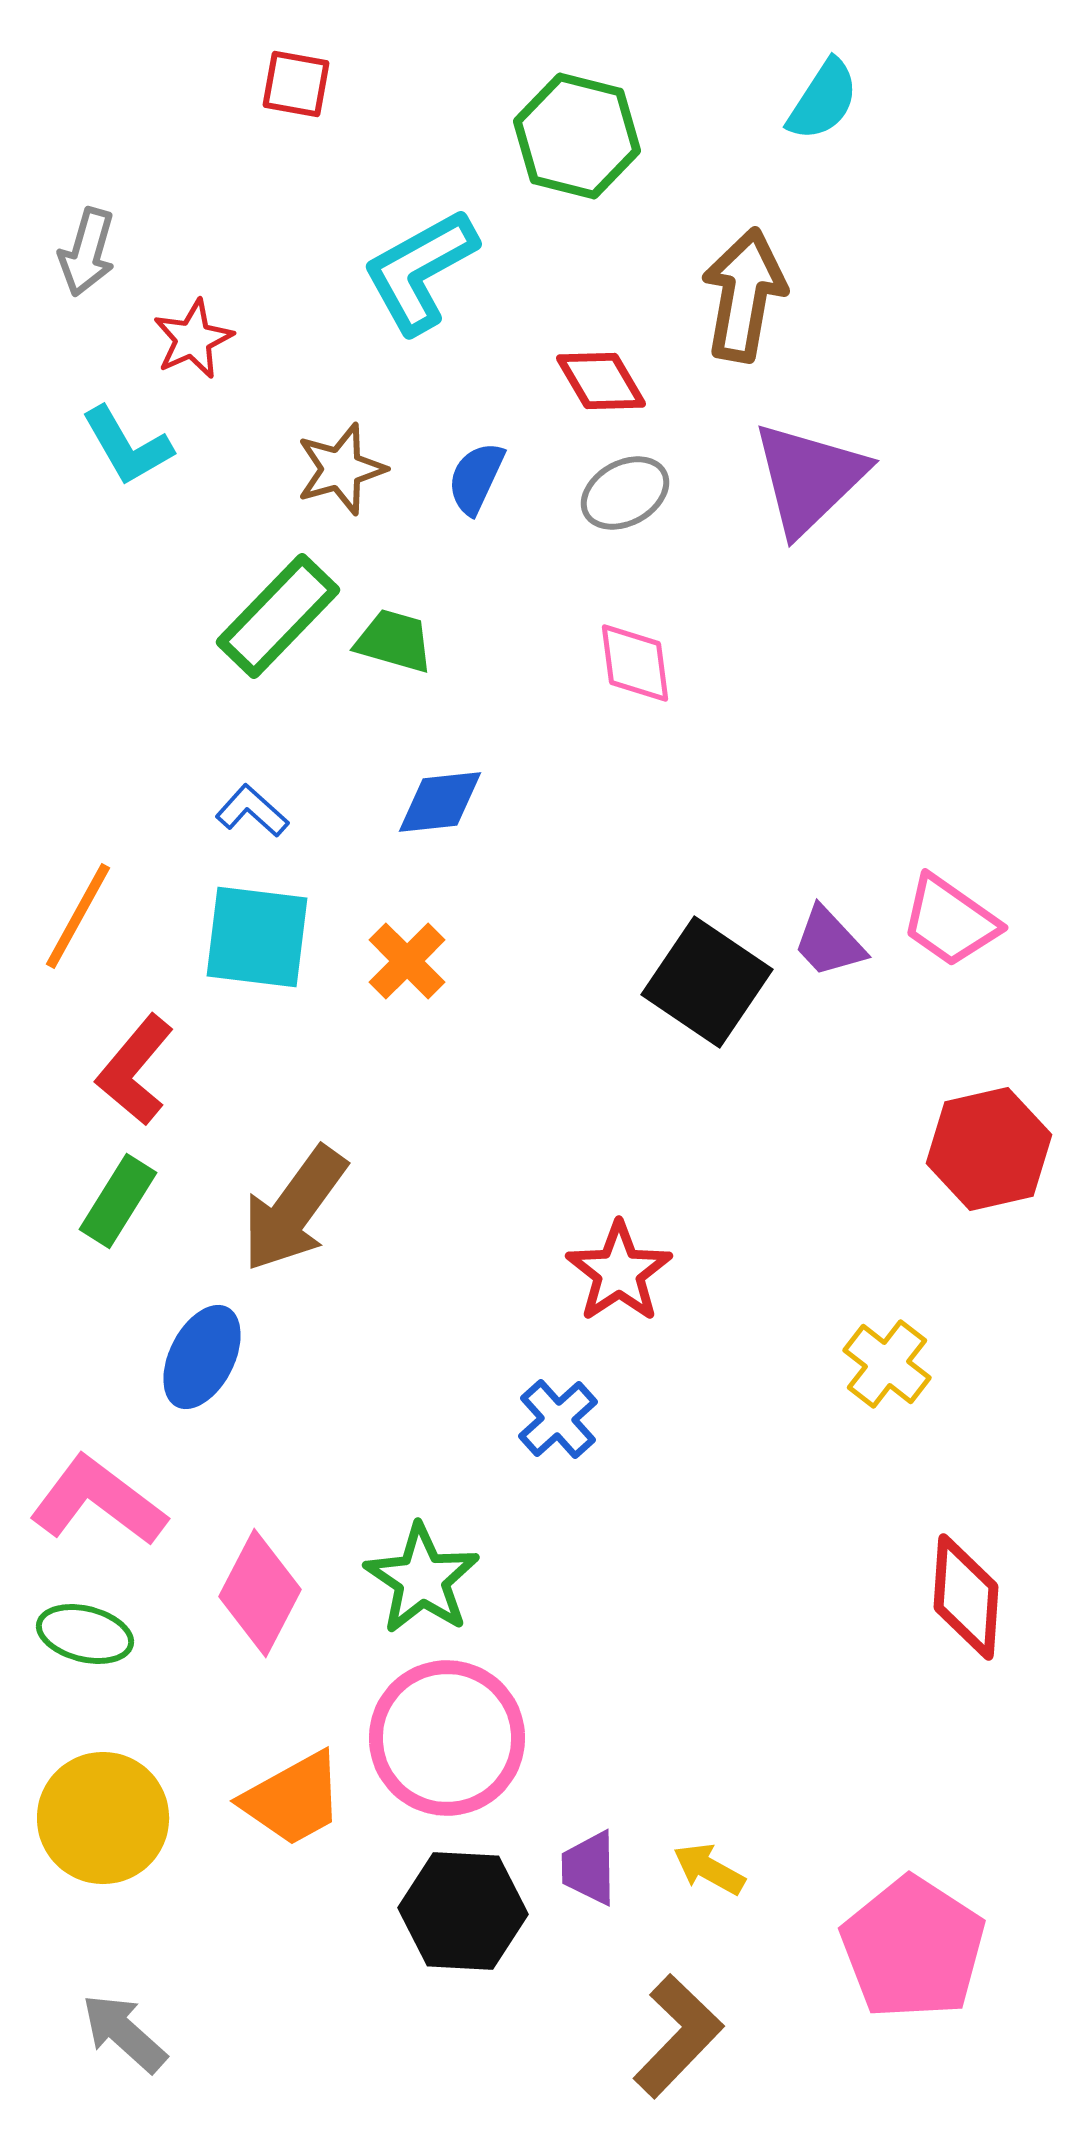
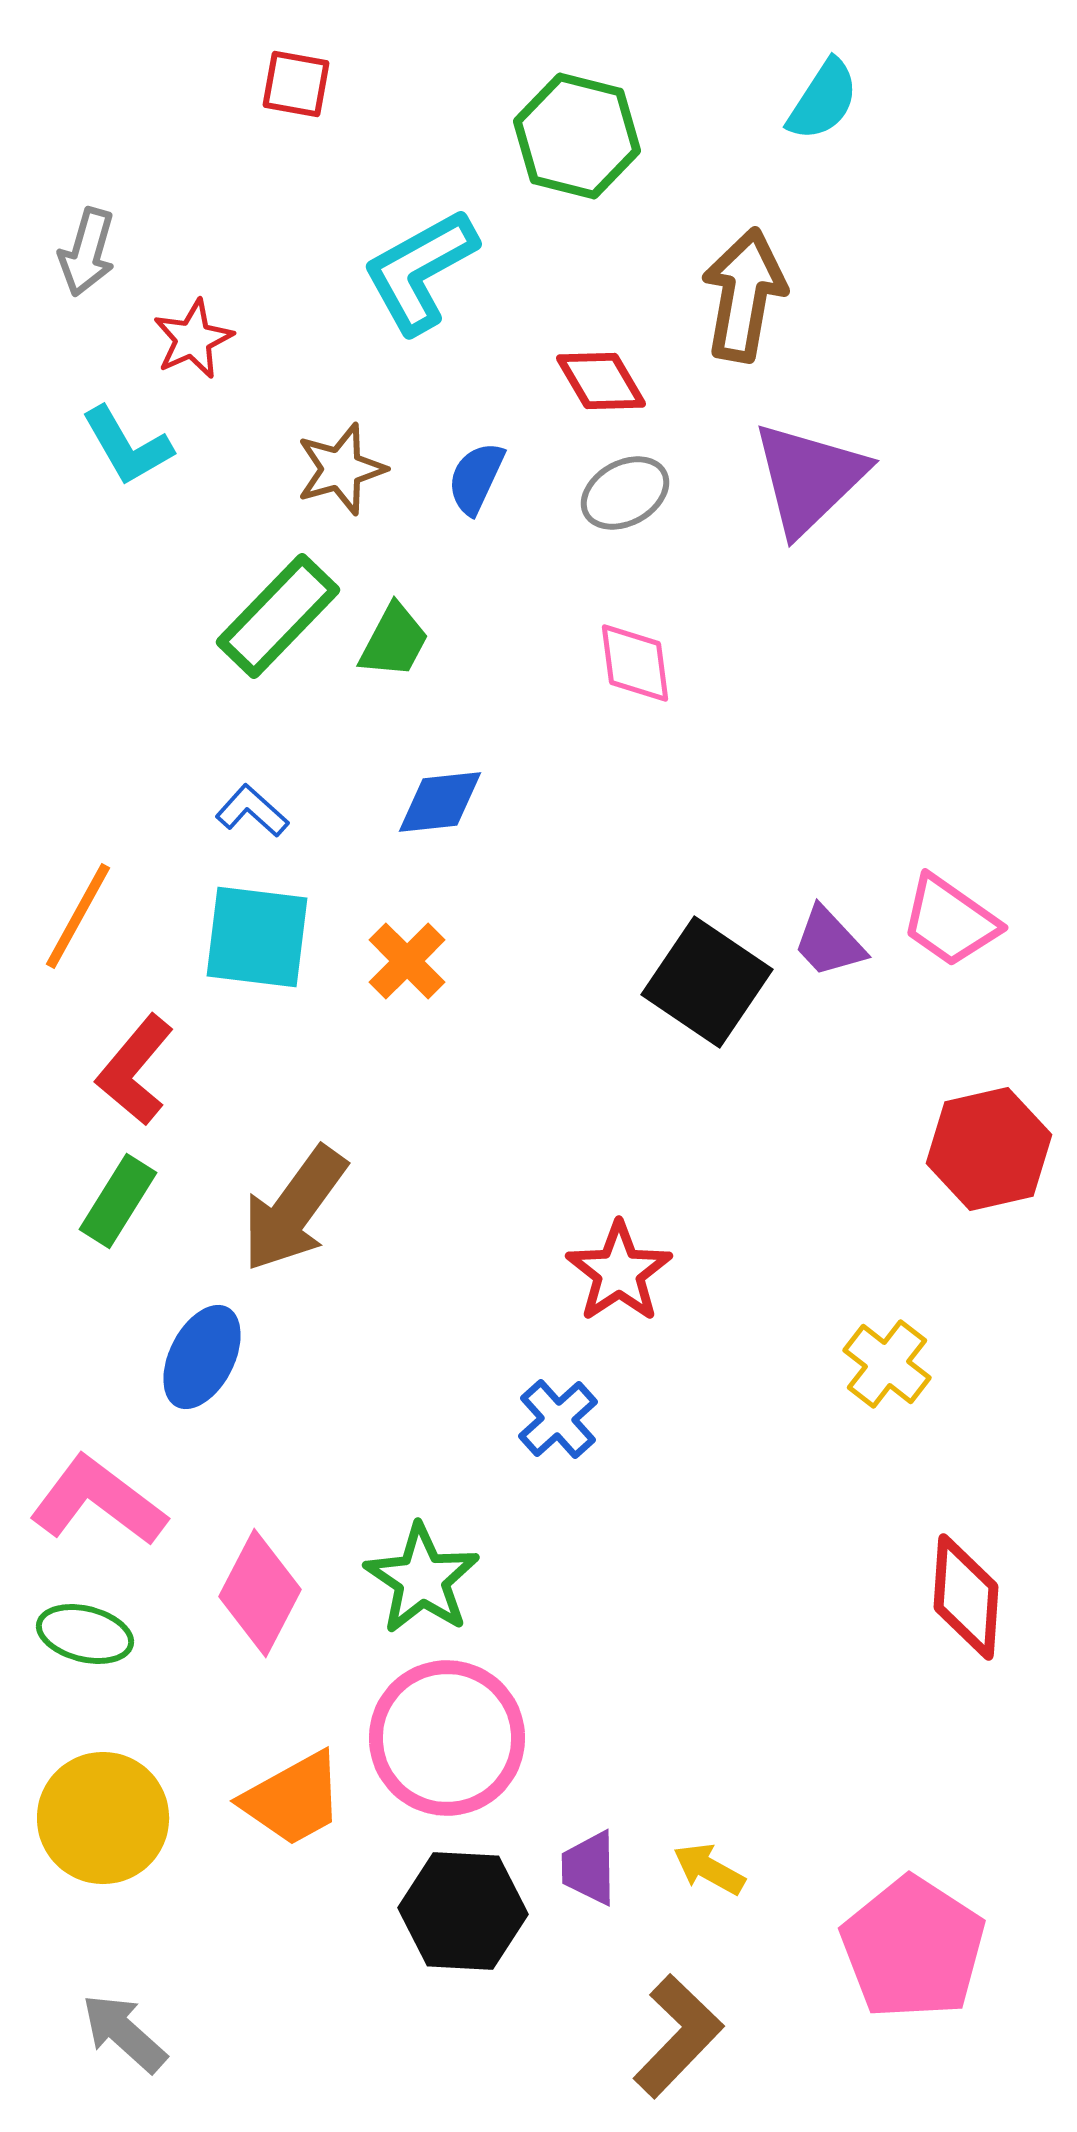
green trapezoid at (394, 641): rotated 102 degrees clockwise
